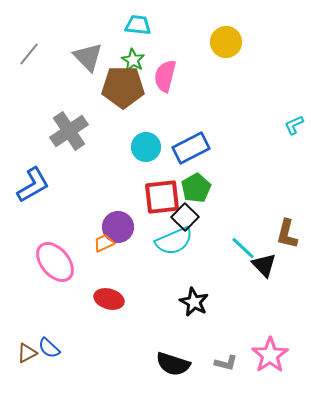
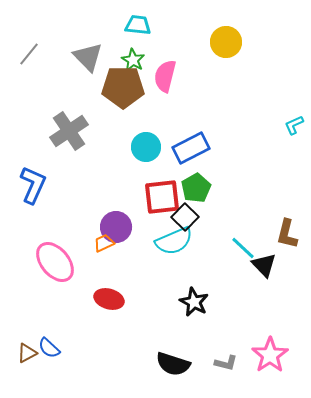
blue L-shape: rotated 36 degrees counterclockwise
purple circle: moved 2 px left
